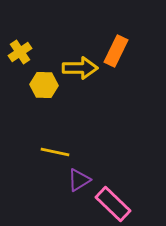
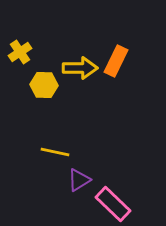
orange rectangle: moved 10 px down
